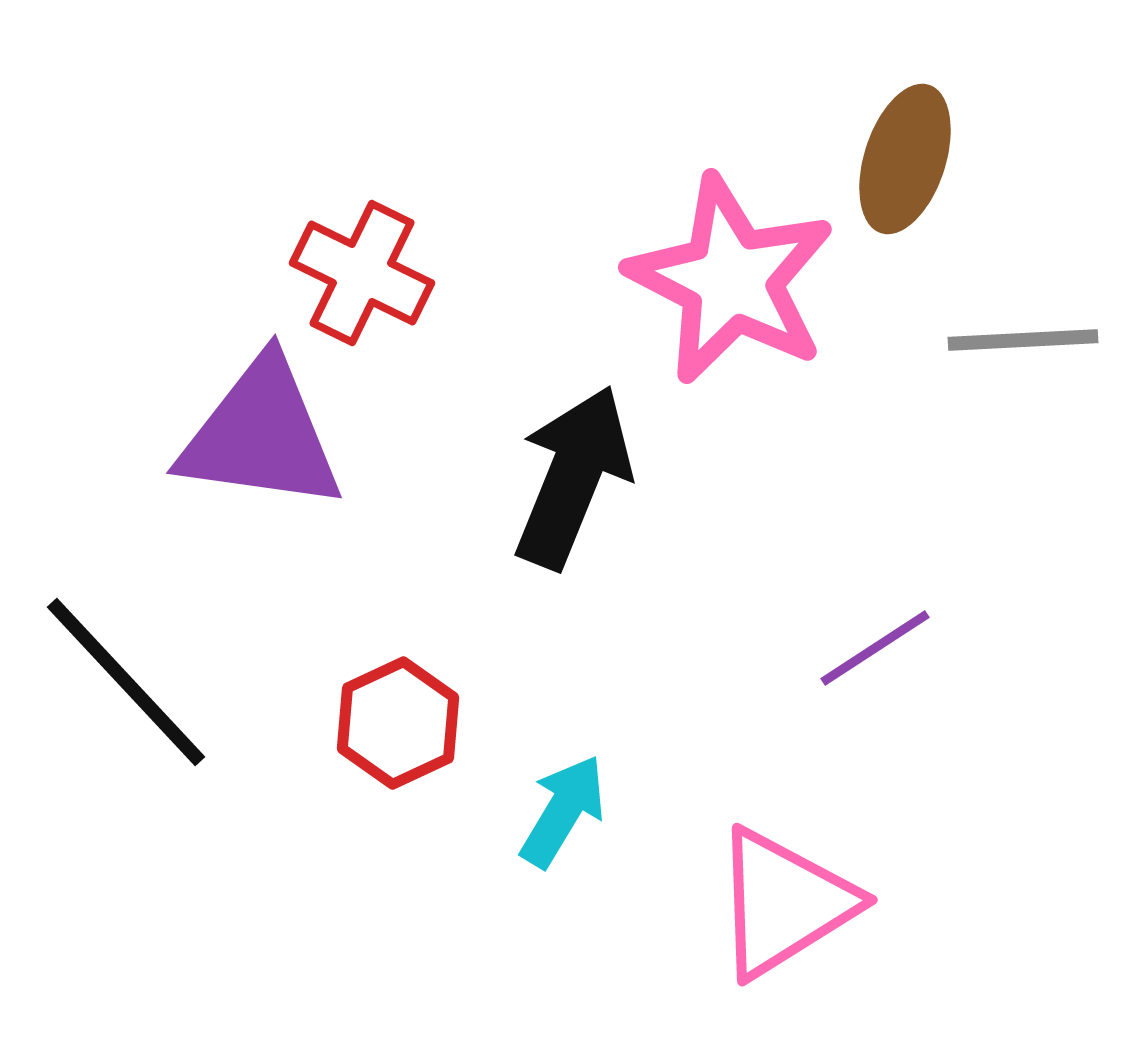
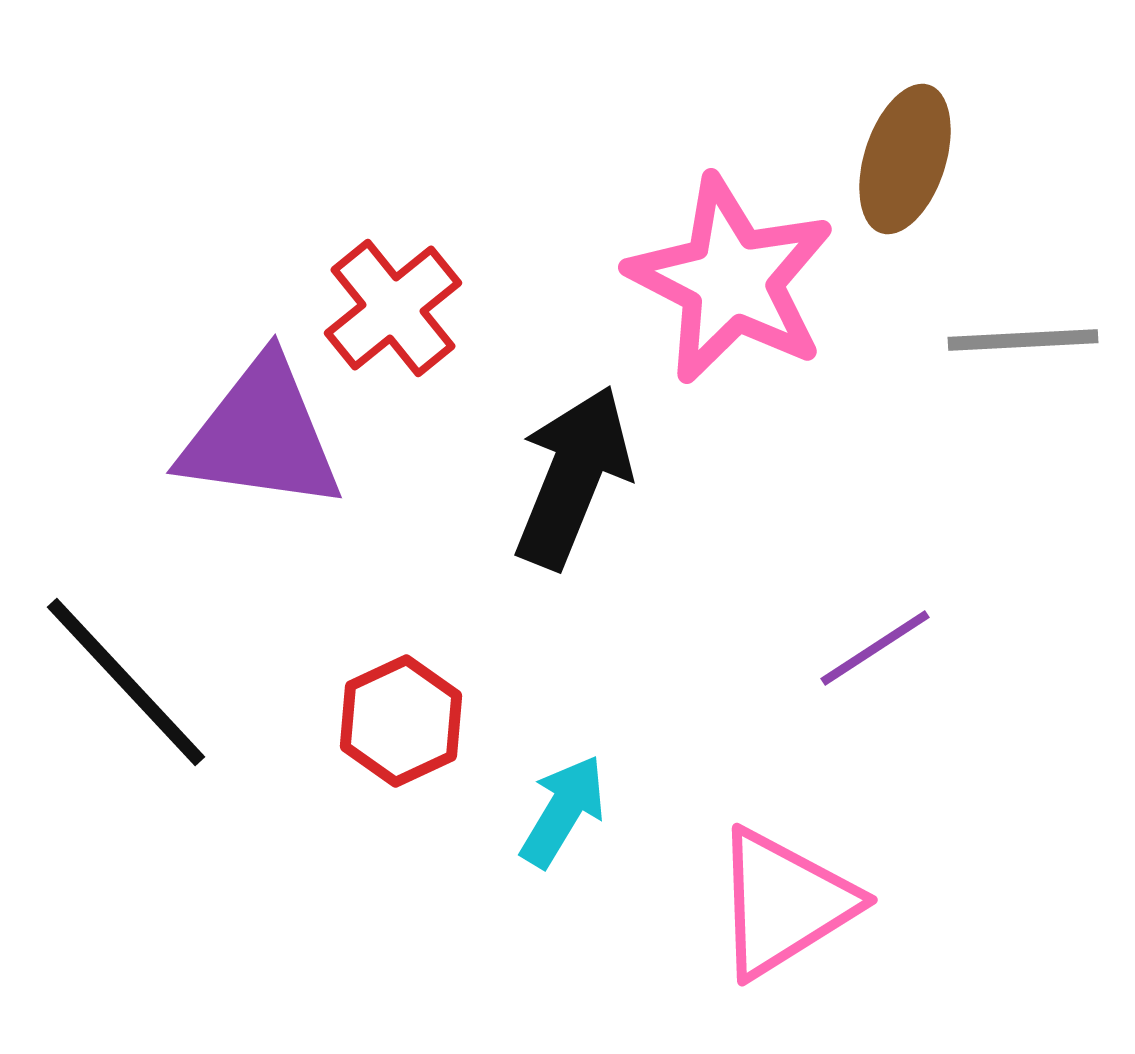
red cross: moved 31 px right, 35 px down; rotated 25 degrees clockwise
red hexagon: moved 3 px right, 2 px up
